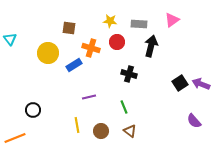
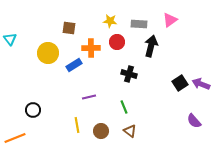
pink triangle: moved 2 px left
orange cross: rotated 18 degrees counterclockwise
